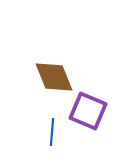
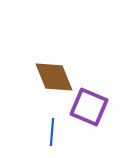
purple square: moved 1 px right, 4 px up
